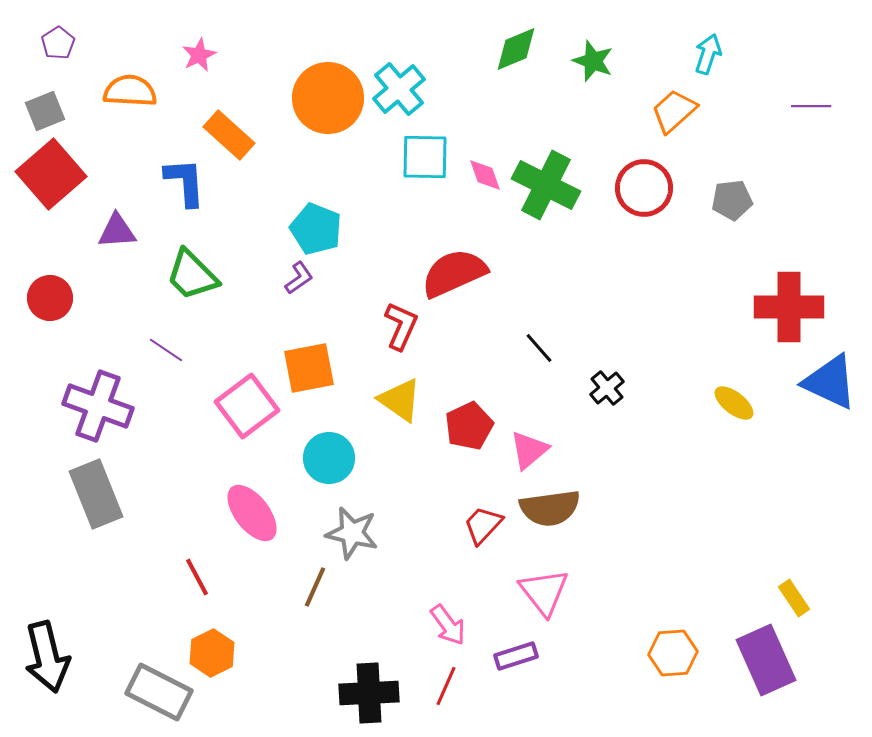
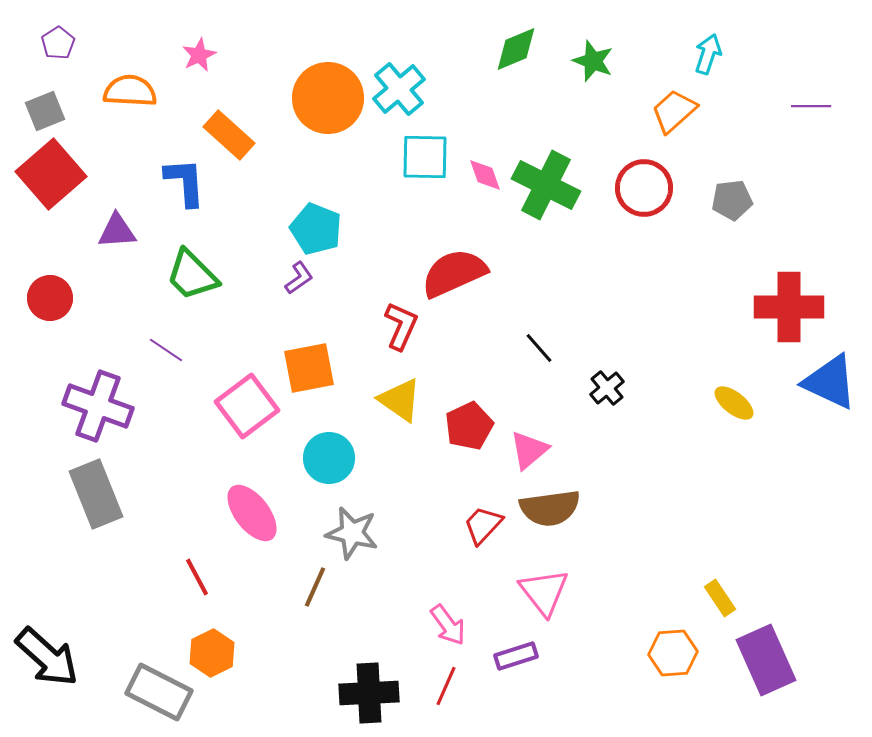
yellow rectangle at (794, 598): moved 74 px left
black arrow at (47, 657): rotated 34 degrees counterclockwise
